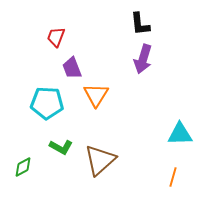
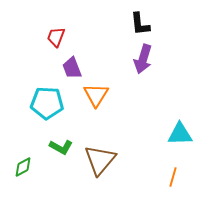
brown triangle: rotated 8 degrees counterclockwise
